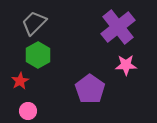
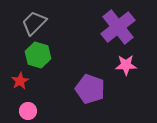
green hexagon: rotated 15 degrees counterclockwise
purple pentagon: rotated 16 degrees counterclockwise
